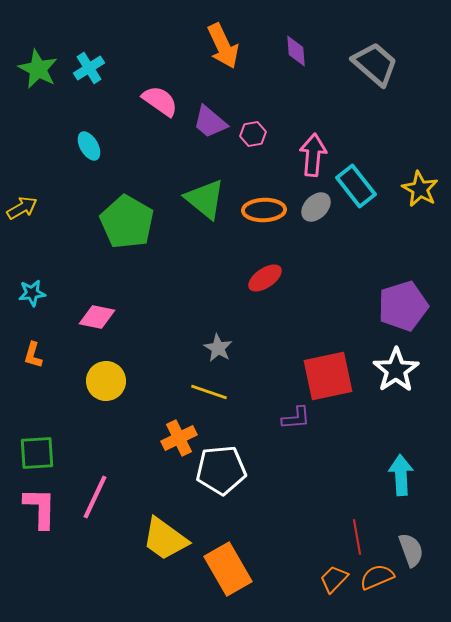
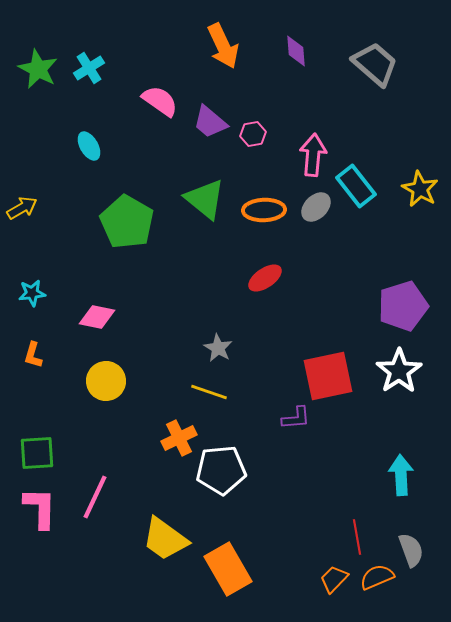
white star: moved 3 px right, 1 px down
